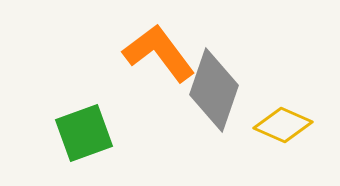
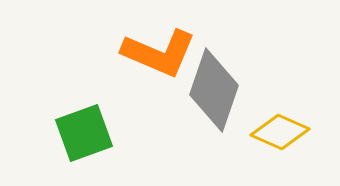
orange L-shape: rotated 150 degrees clockwise
yellow diamond: moved 3 px left, 7 px down
